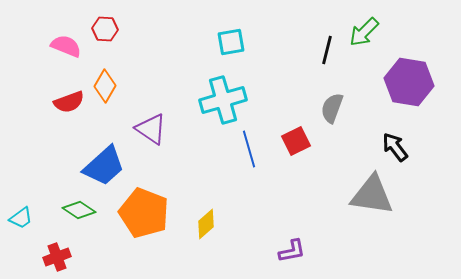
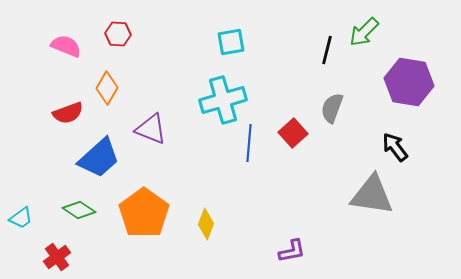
red hexagon: moved 13 px right, 5 px down
orange diamond: moved 2 px right, 2 px down
red semicircle: moved 1 px left, 11 px down
purple triangle: rotated 12 degrees counterclockwise
red square: moved 3 px left, 8 px up; rotated 16 degrees counterclockwise
blue line: moved 6 px up; rotated 21 degrees clockwise
blue trapezoid: moved 5 px left, 8 px up
orange pentagon: rotated 15 degrees clockwise
yellow diamond: rotated 28 degrees counterclockwise
red cross: rotated 16 degrees counterclockwise
